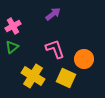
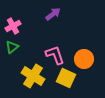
pink L-shape: moved 6 px down
